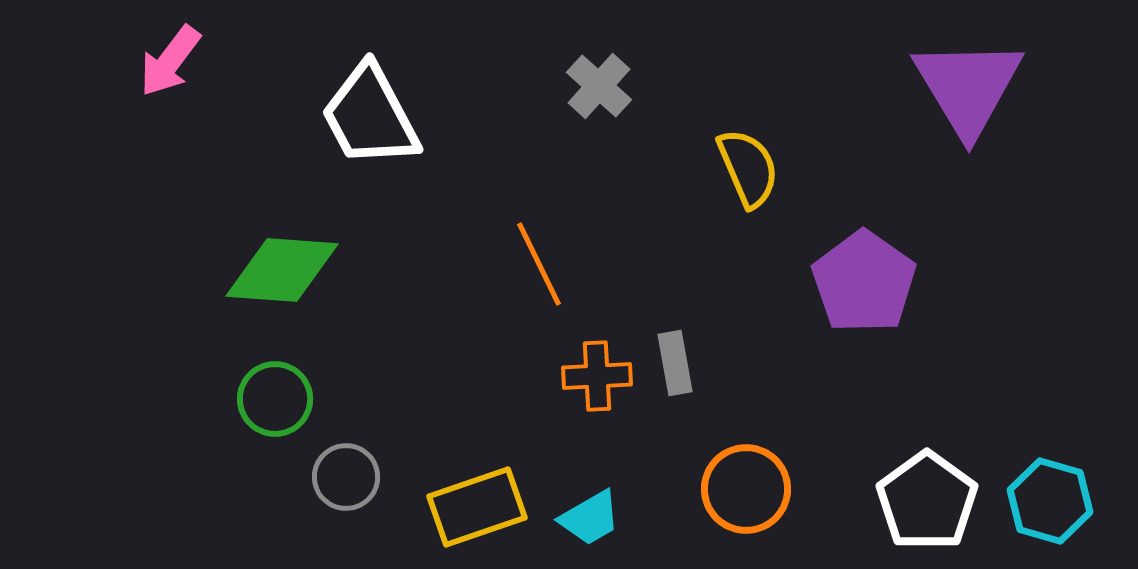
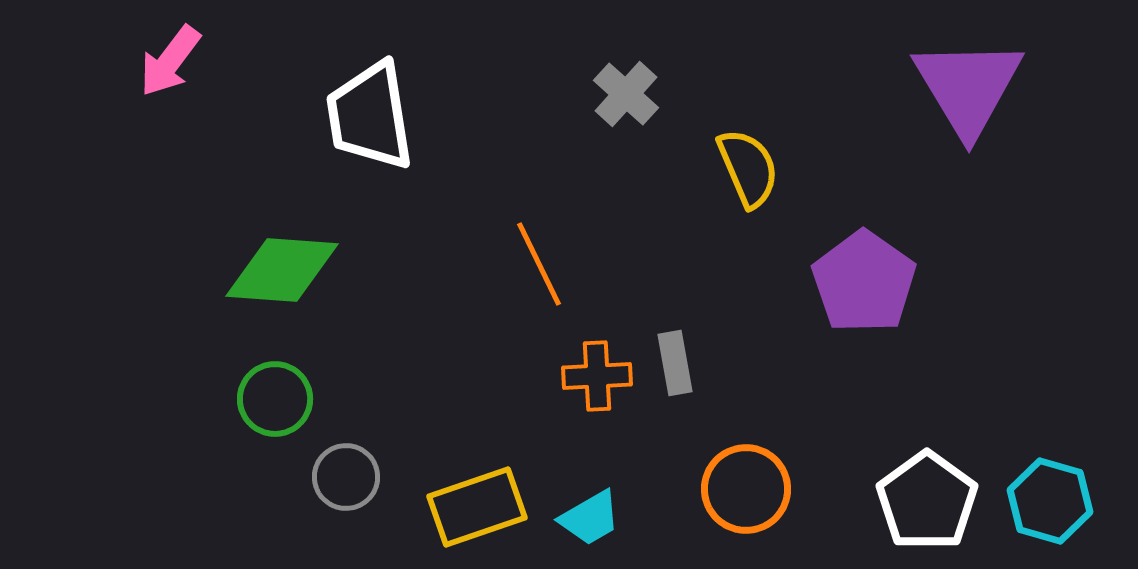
gray cross: moved 27 px right, 8 px down
white trapezoid: rotated 19 degrees clockwise
